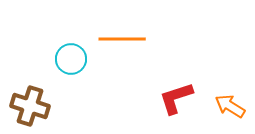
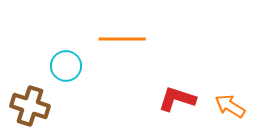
cyan circle: moved 5 px left, 7 px down
red L-shape: moved 1 px right, 1 px down; rotated 36 degrees clockwise
